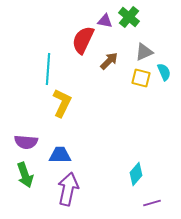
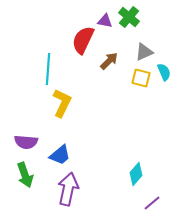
blue trapezoid: rotated 140 degrees clockwise
purple line: rotated 24 degrees counterclockwise
